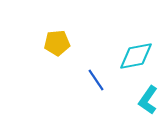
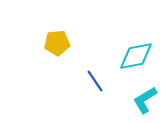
blue line: moved 1 px left, 1 px down
cyan L-shape: moved 3 px left; rotated 24 degrees clockwise
